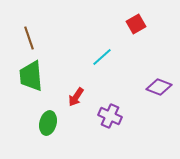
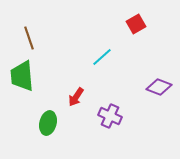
green trapezoid: moved 9 px left
